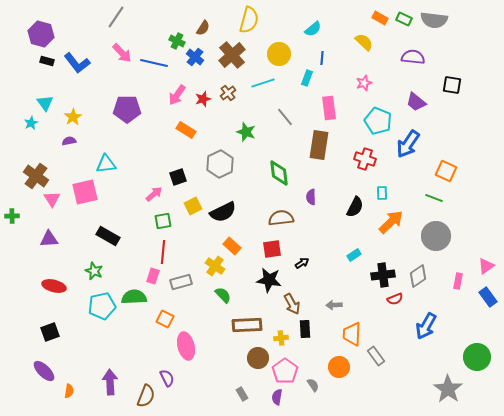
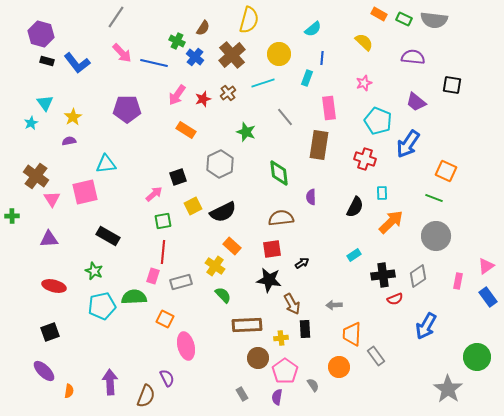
orange rectangle at (380, 18): moved 1 px left, 4 px up
